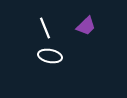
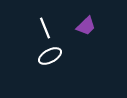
white ellipse: rotated 40 degrees counterclockwise
